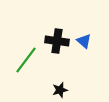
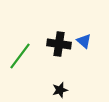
black cross: moved 2 px right, 3 px down
green line: moved 6 px left, 4 px up
